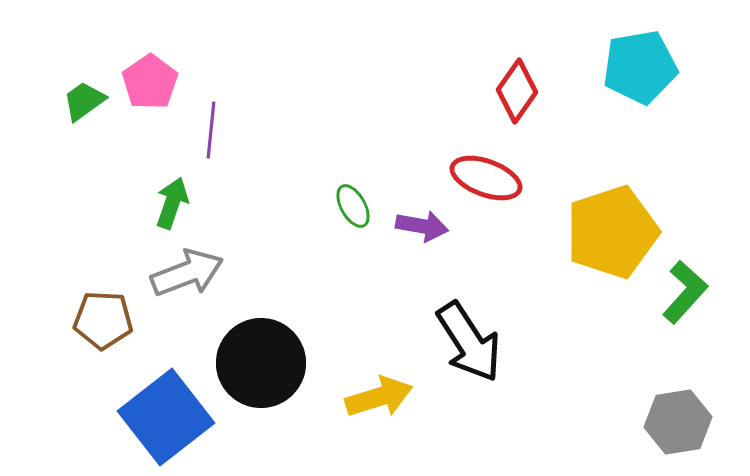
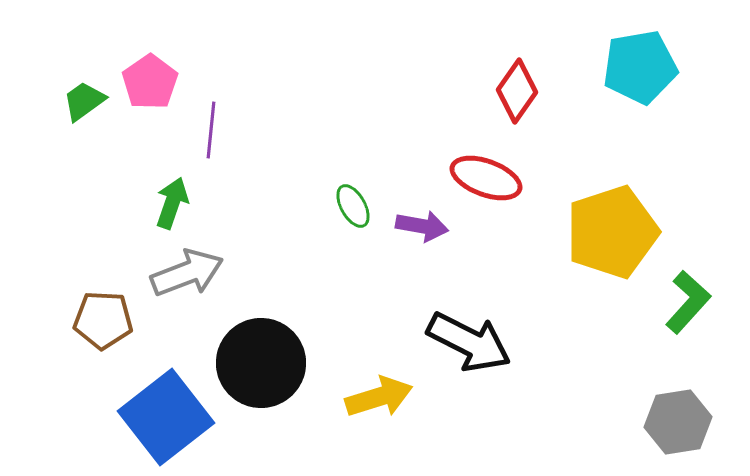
green L-shape: moved 3 px right, 10 px down
black arrow: rotated 30 degrees counterclockwise
